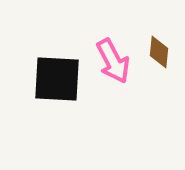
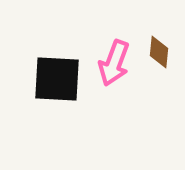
pink arrow: moved 1 px right, 2 px down; rotated 48 degrees clockwise
